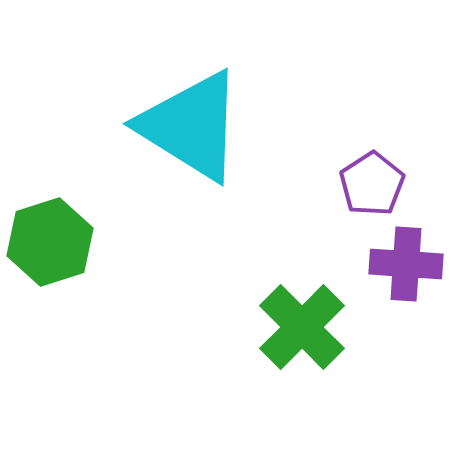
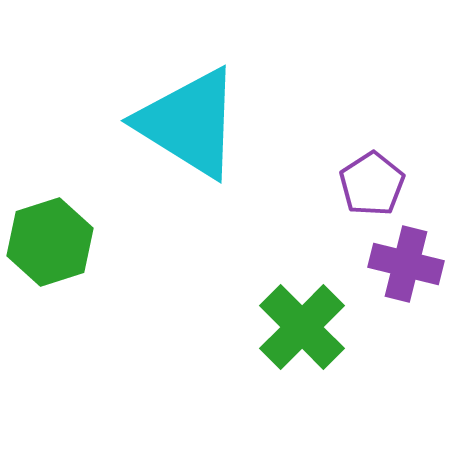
cyan triangle: moved 2 px left, 3 px up
purple cross: rotated 10 degrees clockwise
